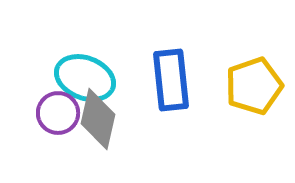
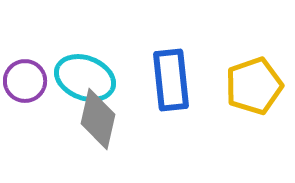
purple circle: moved 33 px left, 32 px up
